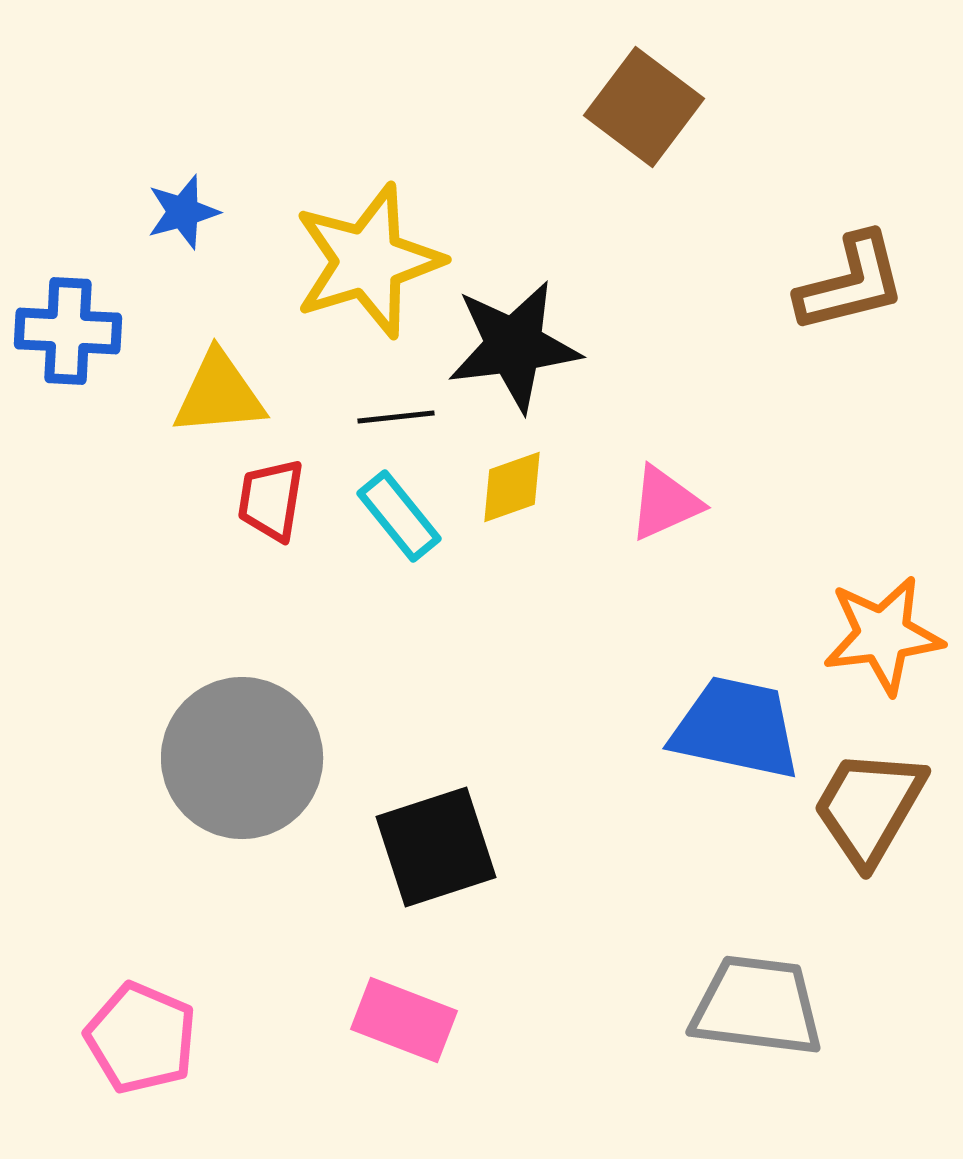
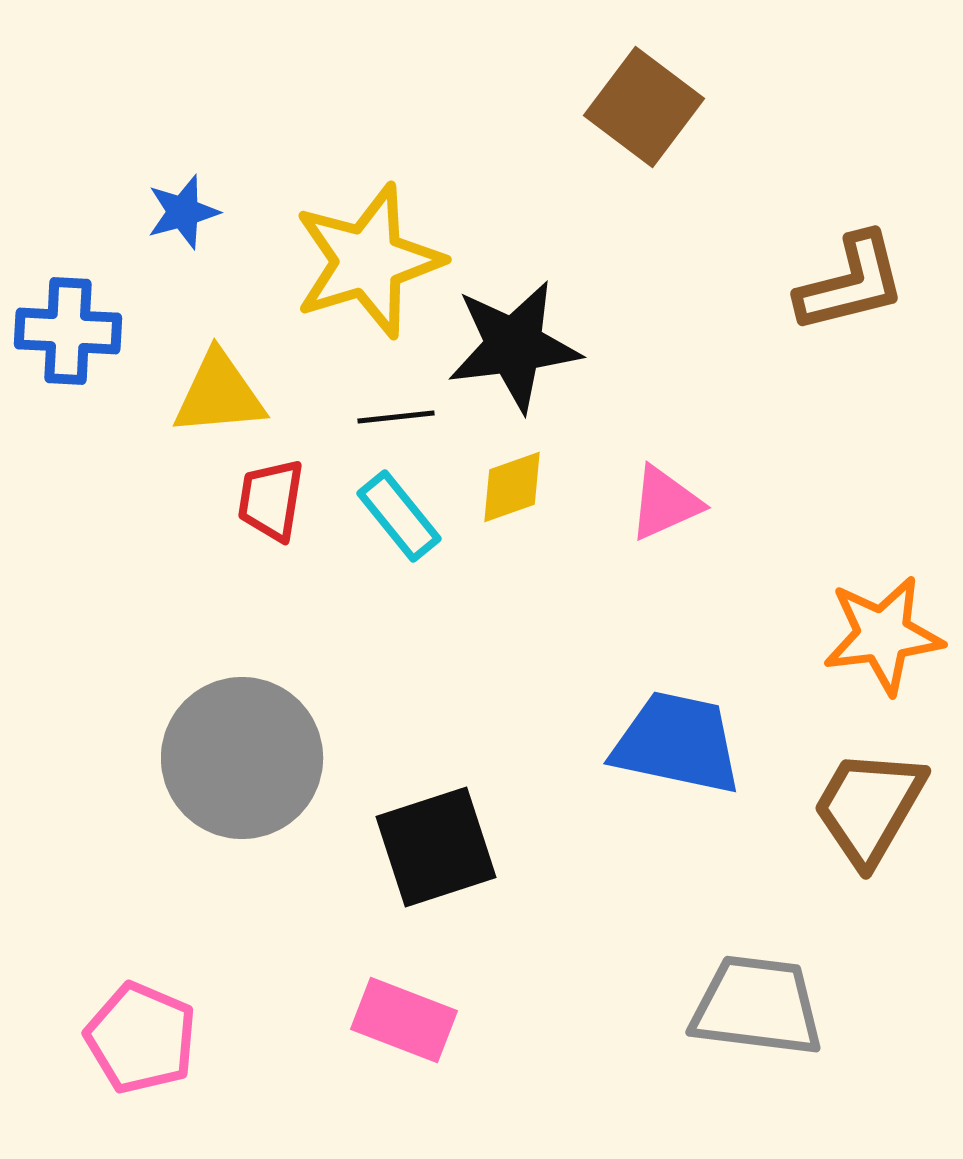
blue trapezoid: moved 59 px left, 15 px down
